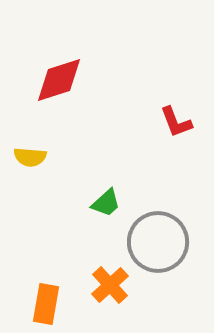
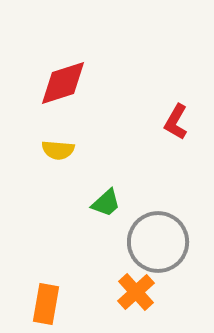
red diamond: moved 4 px right, 3 px down
red L-shape: rotated 51 degrees clockwise
yellow semicircle: moved 28 px right, 7 px up
orange cross: moved 26 px right, 7 px down
